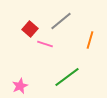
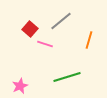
orange line: moved 1 px left
green line: rotated 20 degrees clockwise
